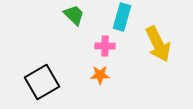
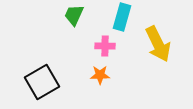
green trapezoid: rotated 110 degrees counterclockwise
